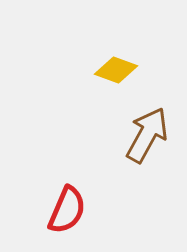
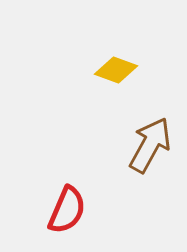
brown arrow: moved 3 px right, 10 px down
